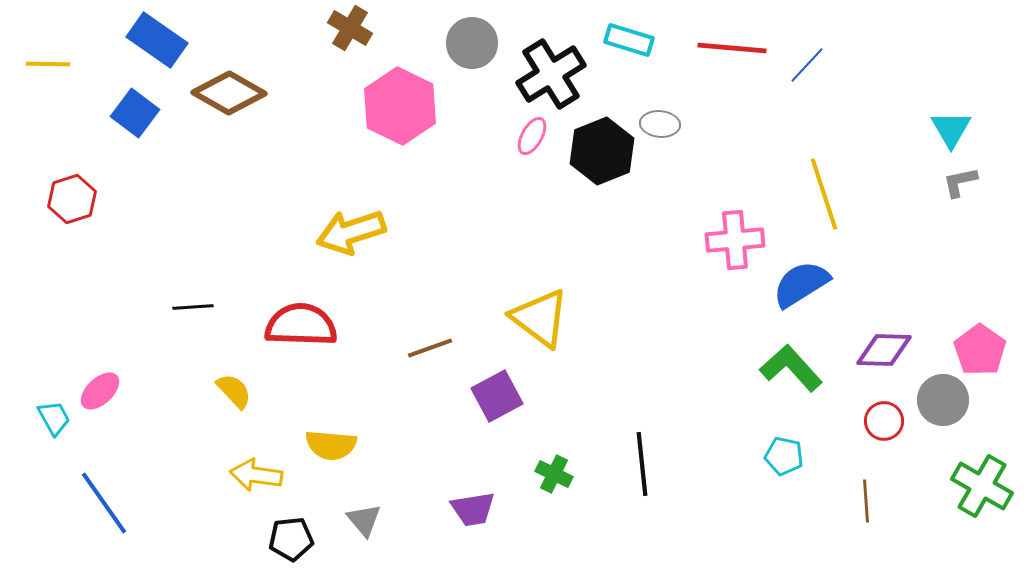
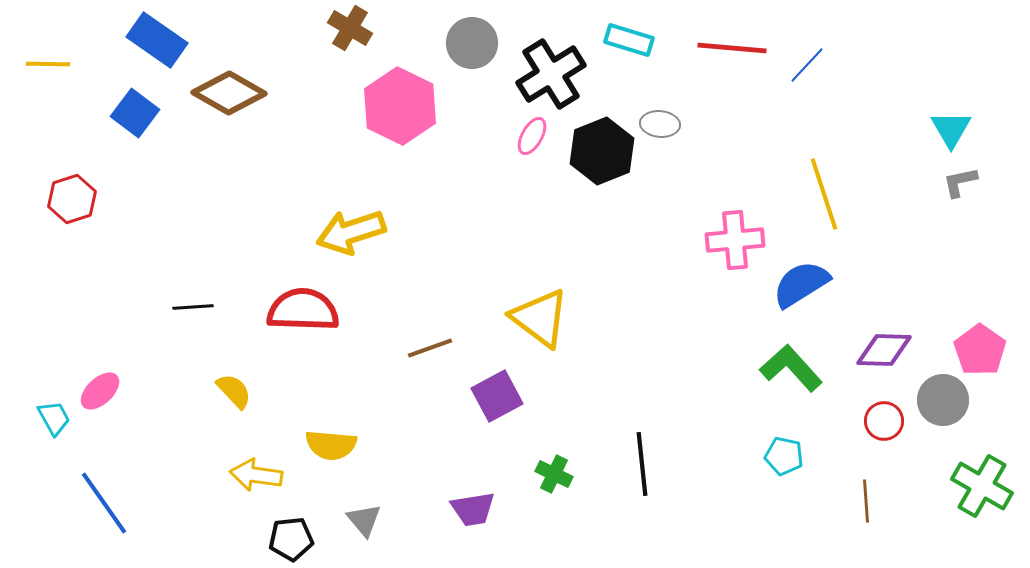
red semicircle at (301, 325): moved 2 px right, 15 px up
